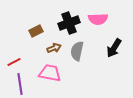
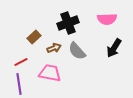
pink semicircle: moved 9 px right
black cross: moved 1 px left
brown rectangle: moved 2 px left, 6 px down; rotated 16 degrees counterclockwise
gray semicircle: rotated 54 degrees counterclockwise
red line: moved 7 px right
purple line: moved 1 px left
